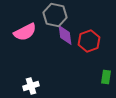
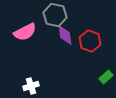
red hexagon: moved 1 px right; rotated 20 degrees counterclockwise
green rectangle: rotated 40 degrees clockwise
